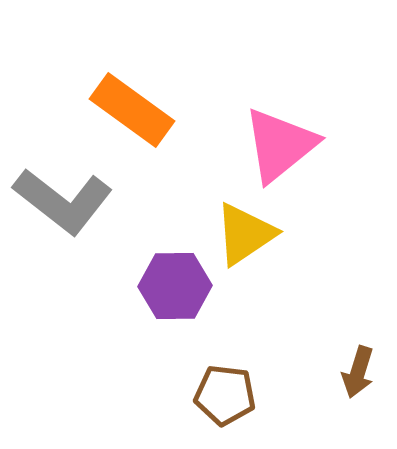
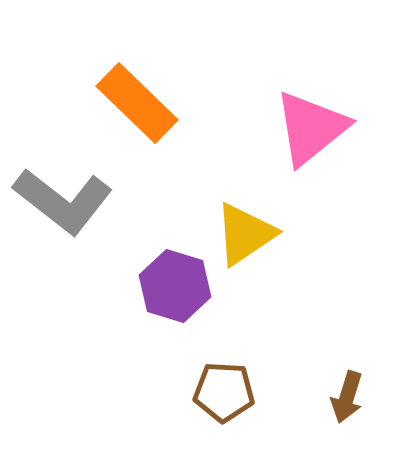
orange rectangle: moved 5 px right, 7 px up; rotated 8 degrees clockwise
pink triangle: moved 31 px right, 17 px up
purple hexagon: rotated 18 degrees clockwise
brown arrow: moved 11 px left, 25 px down
brown pentagon: moved 1 px left, 3 px up; rotated 4 degrees counterclockwise
